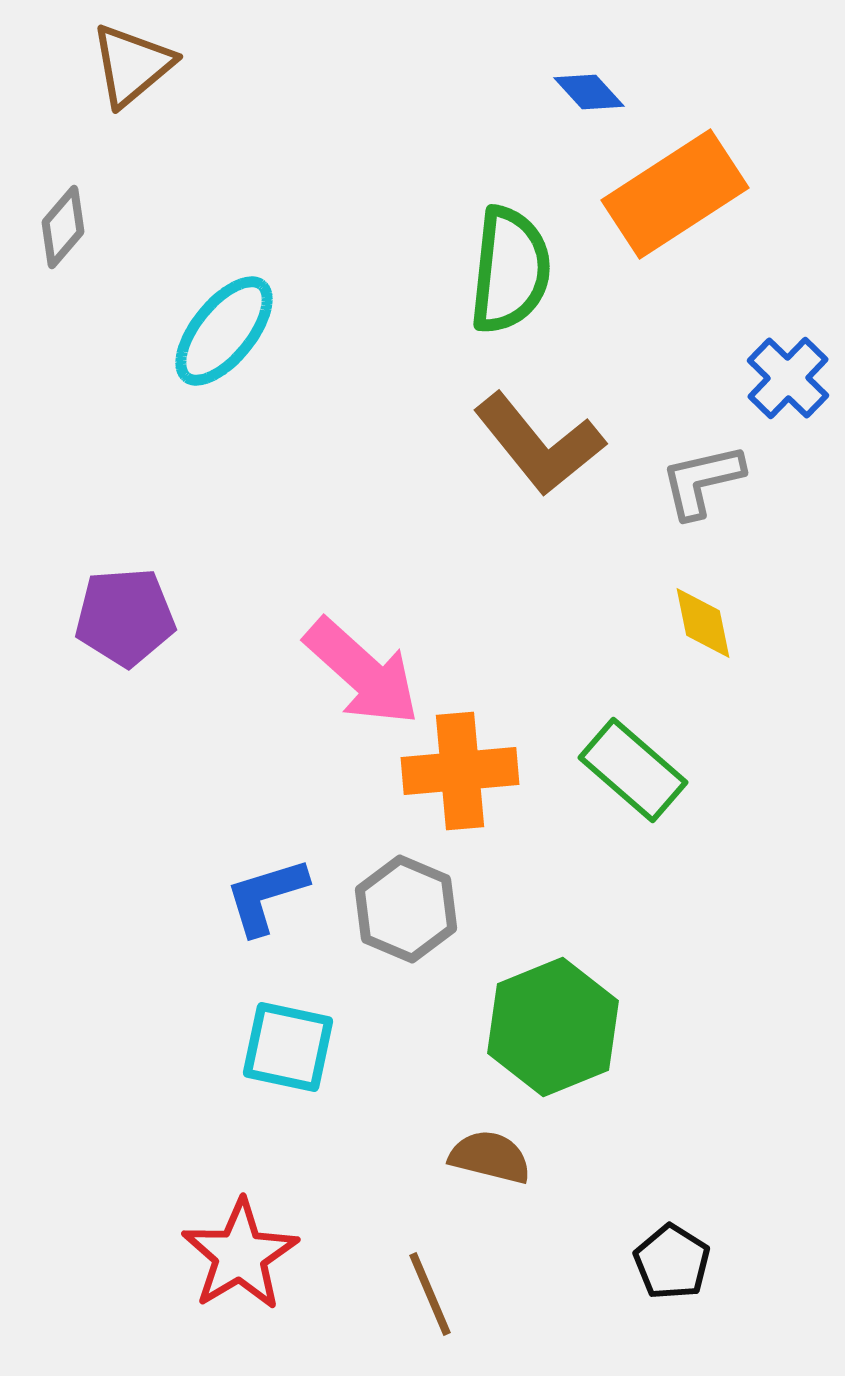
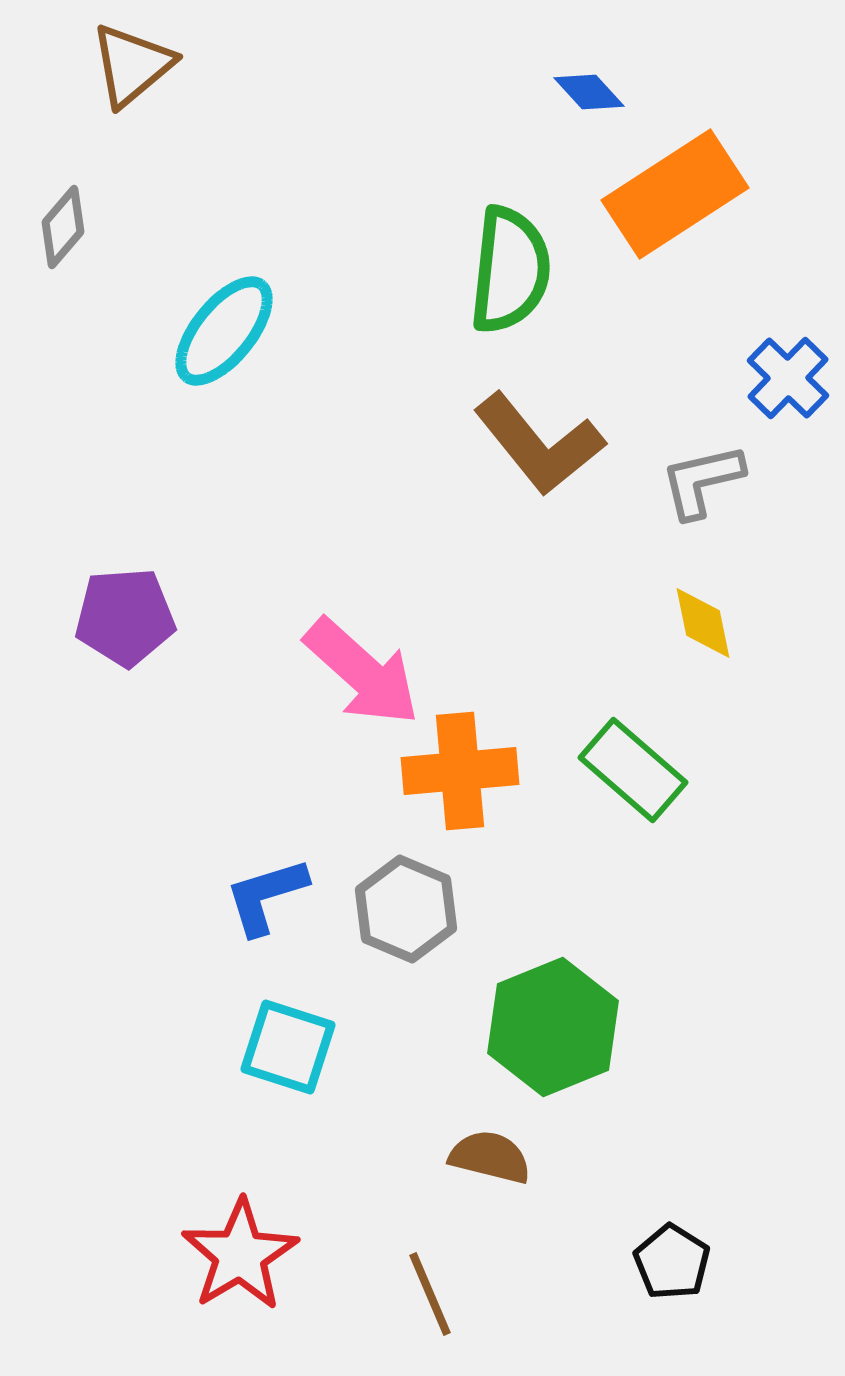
cyan square: rotated 6 degrees clockwise
